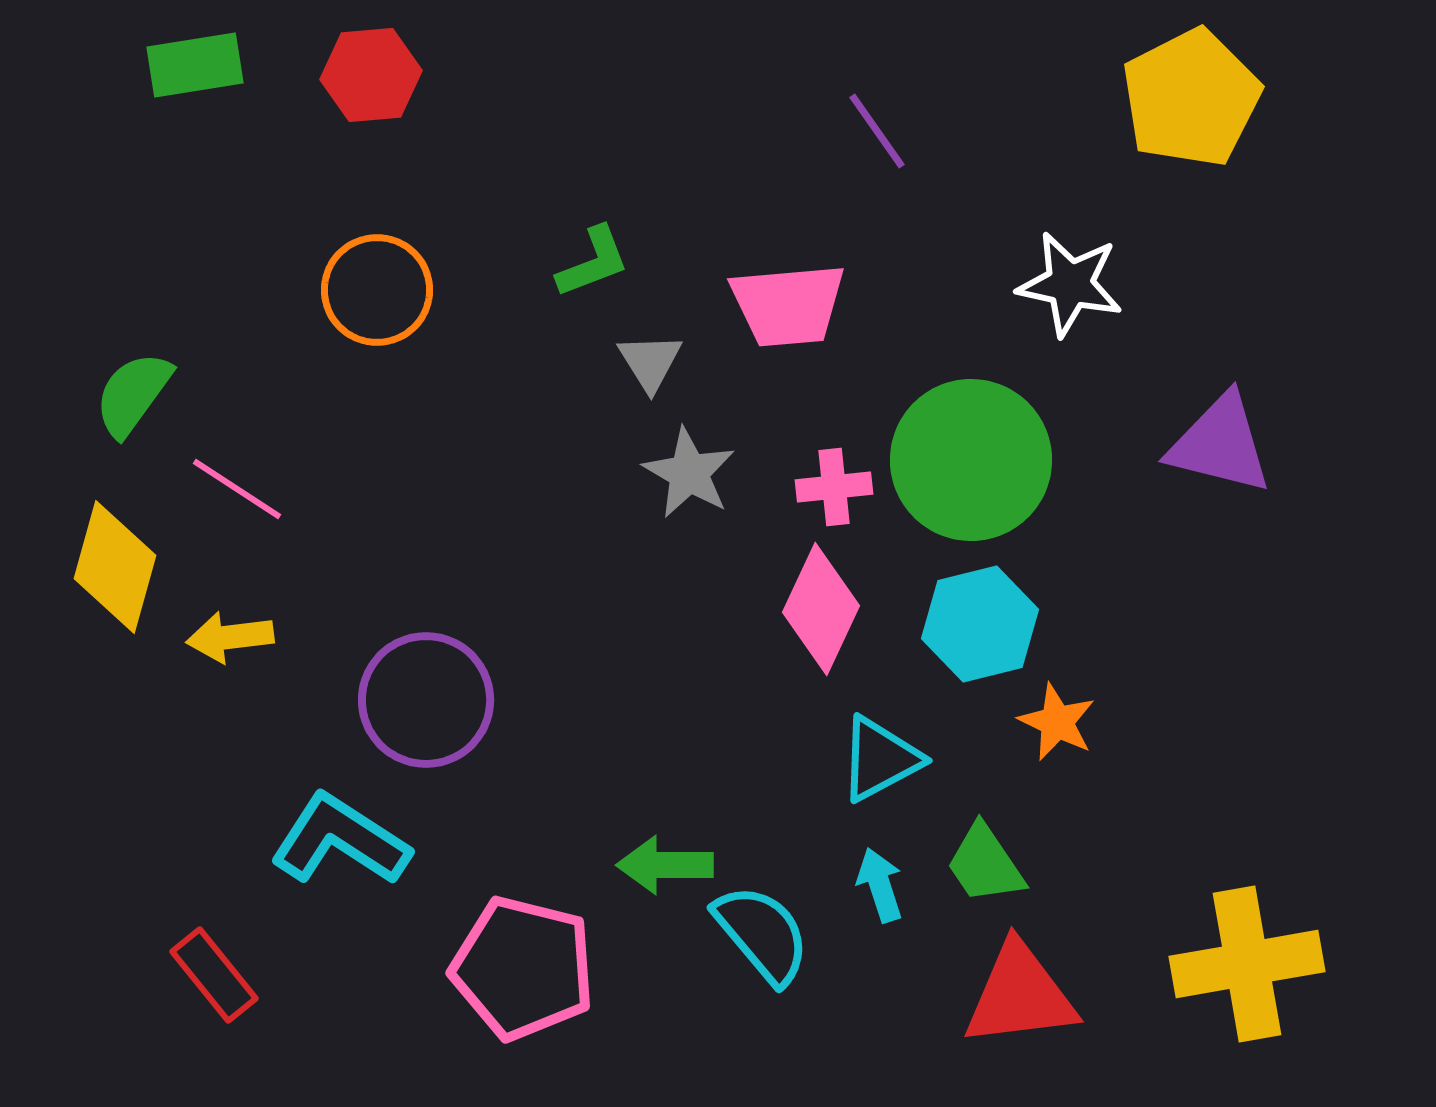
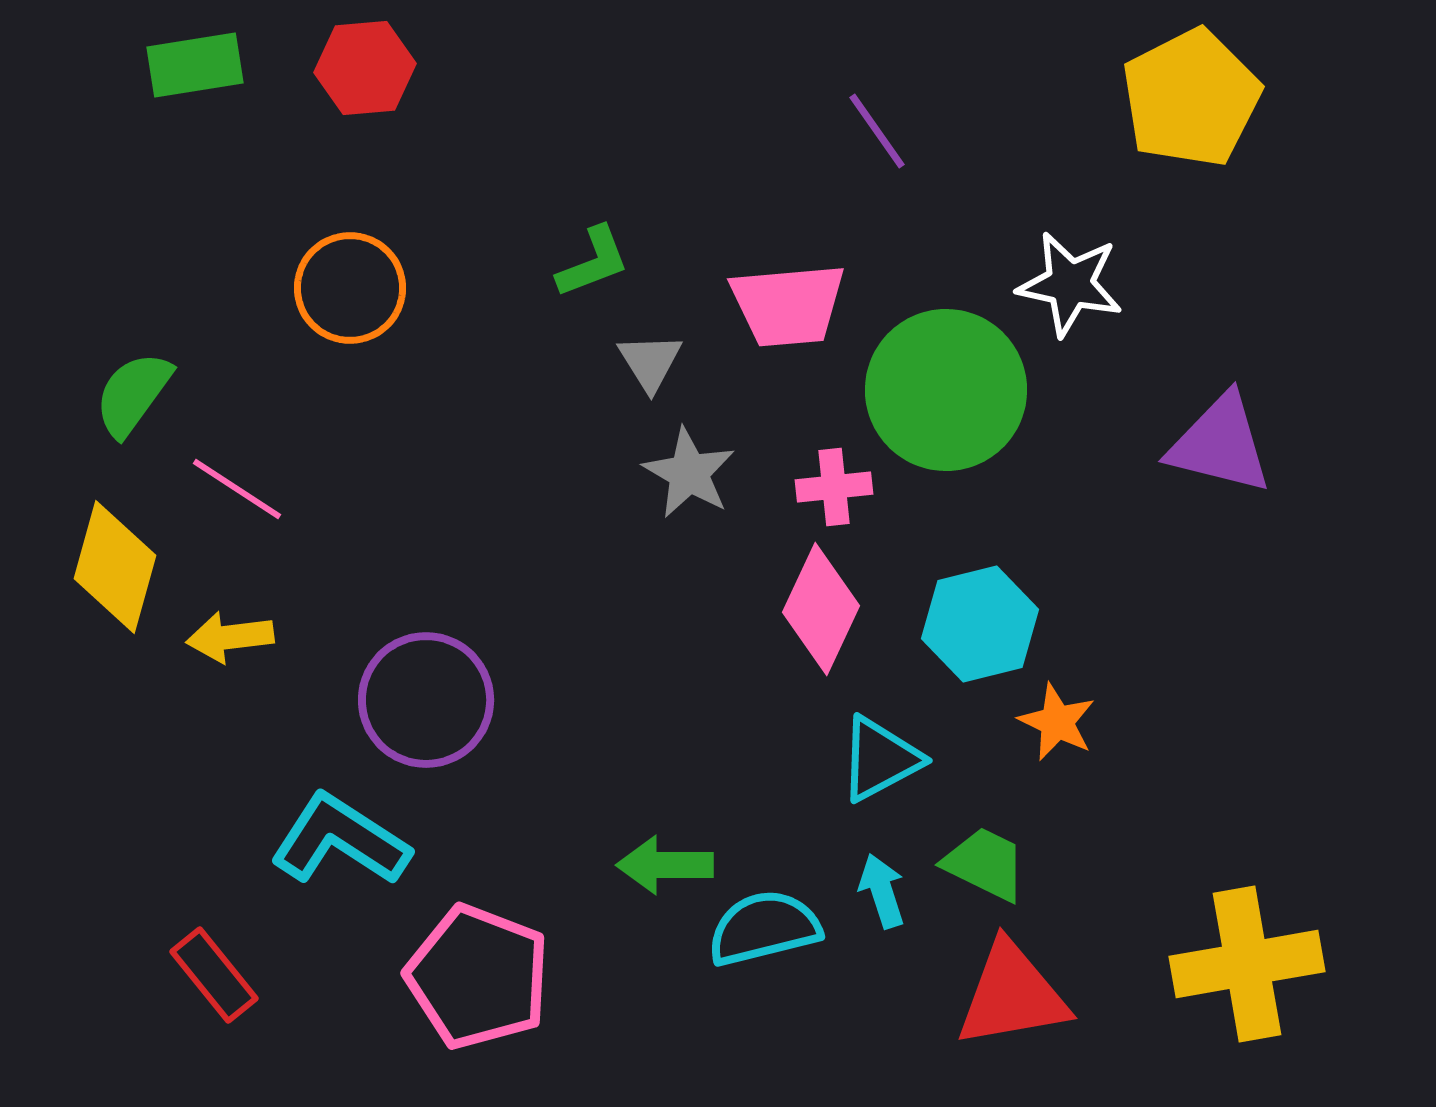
red hexagon: moved 6 px left, 7 px up
orange circle: moved 27 px left, 2 px up
green circle: moved 25 px left, 70 px up
green trapezoid: rotated 150 degrees clockwise
cyan arrow: moved 2 px right, 6 px down
cyan semicircle: moved 2 px right, 6 px up; rotated 64 degrees counterclockwise
pink pentagon: moved 45 px left, 9 px down; rotated 7 degrees clockwise
red triangle: moved 8 px left; rotated 3 degrees counterclockwise
